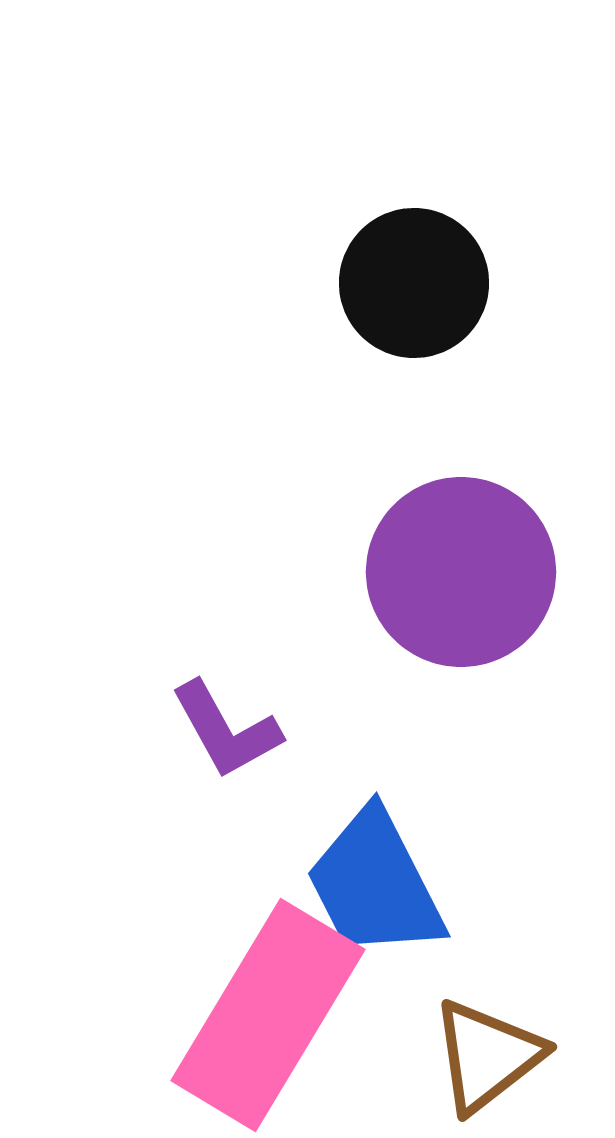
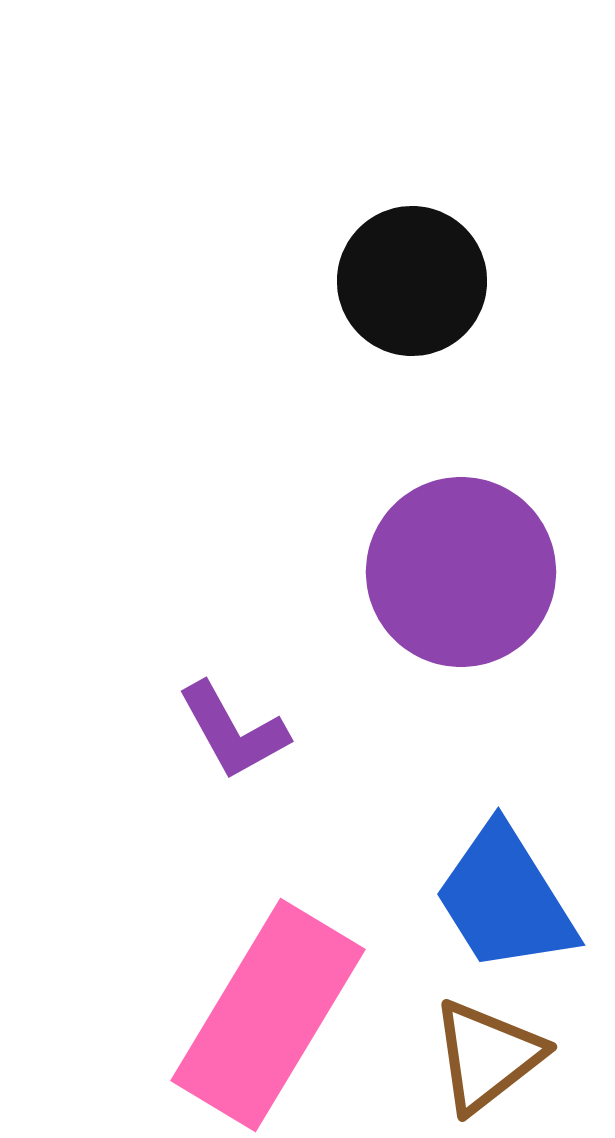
black circle: moved 2 px left, 2 px up
purple L-shape: moved 7 px right, 1 px down
blue trapezoid: moved 130 px right, 15 px down; rotated 5 degrees counterclockwise
